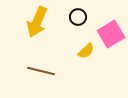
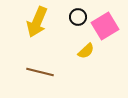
pink square: moved 6 px left, 8 px up
brown line: moved 1 px left, 1 px down
